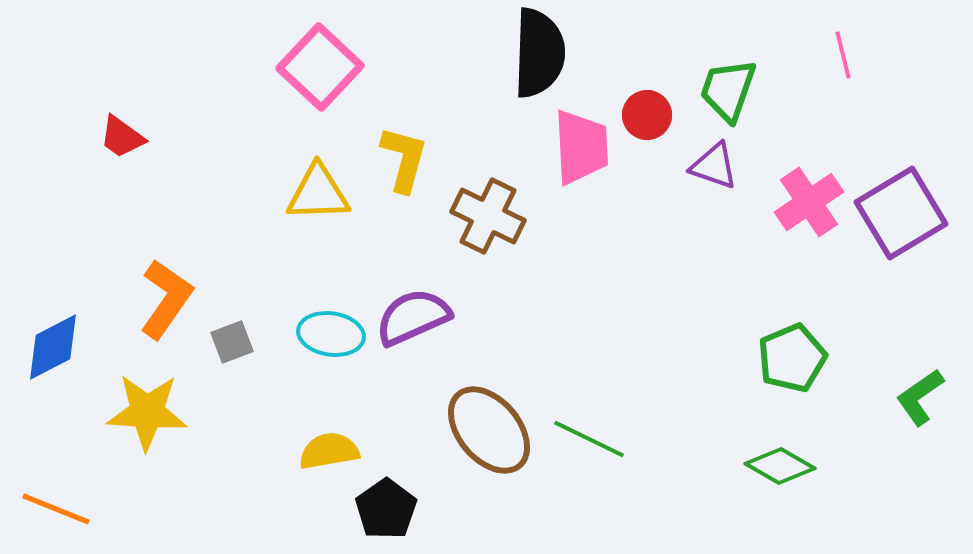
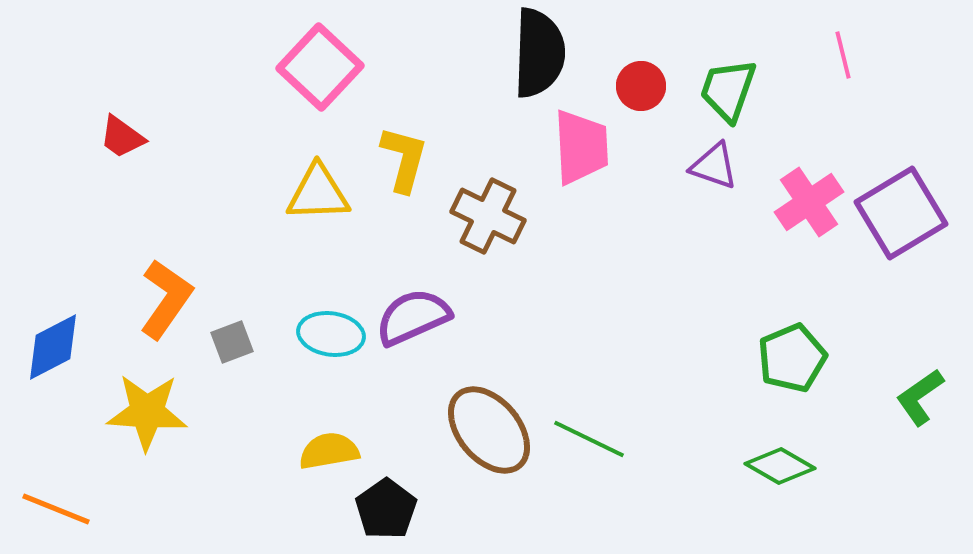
red circle: moved 6 px left, 29 px up
